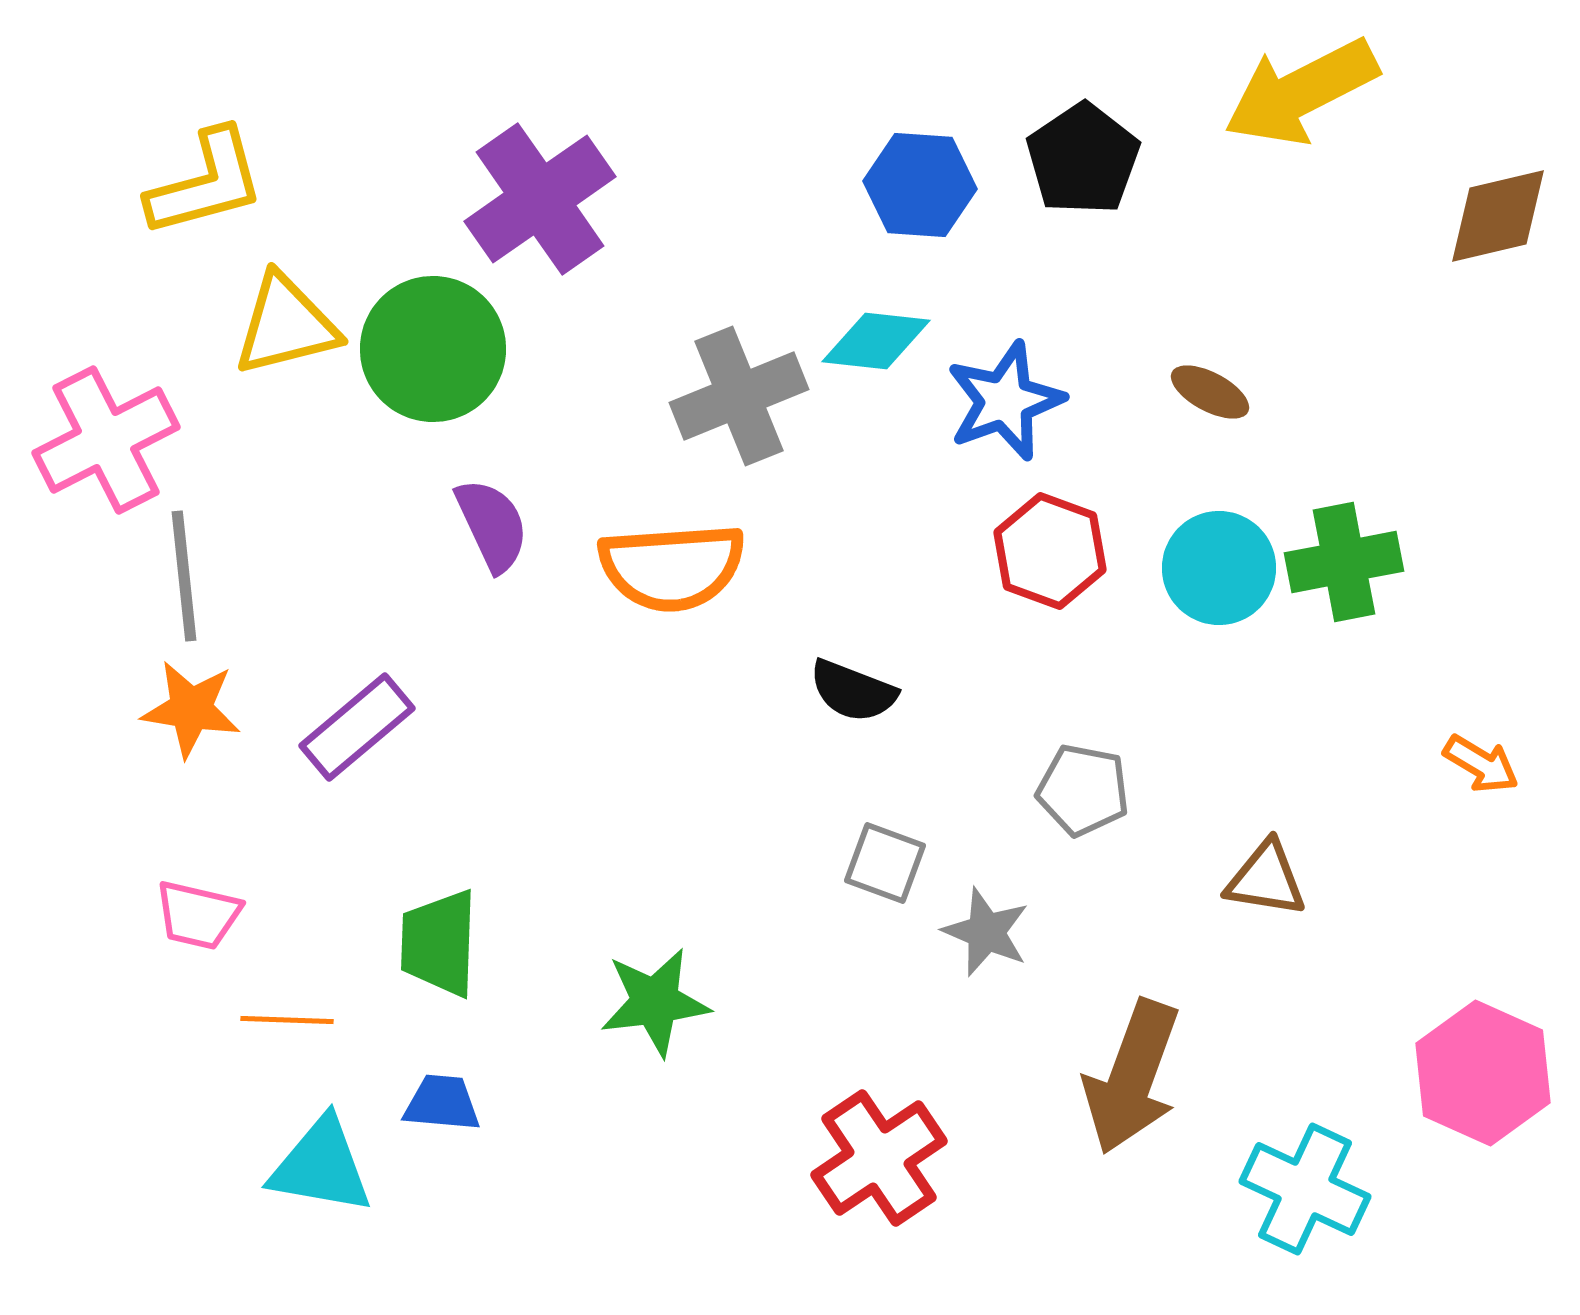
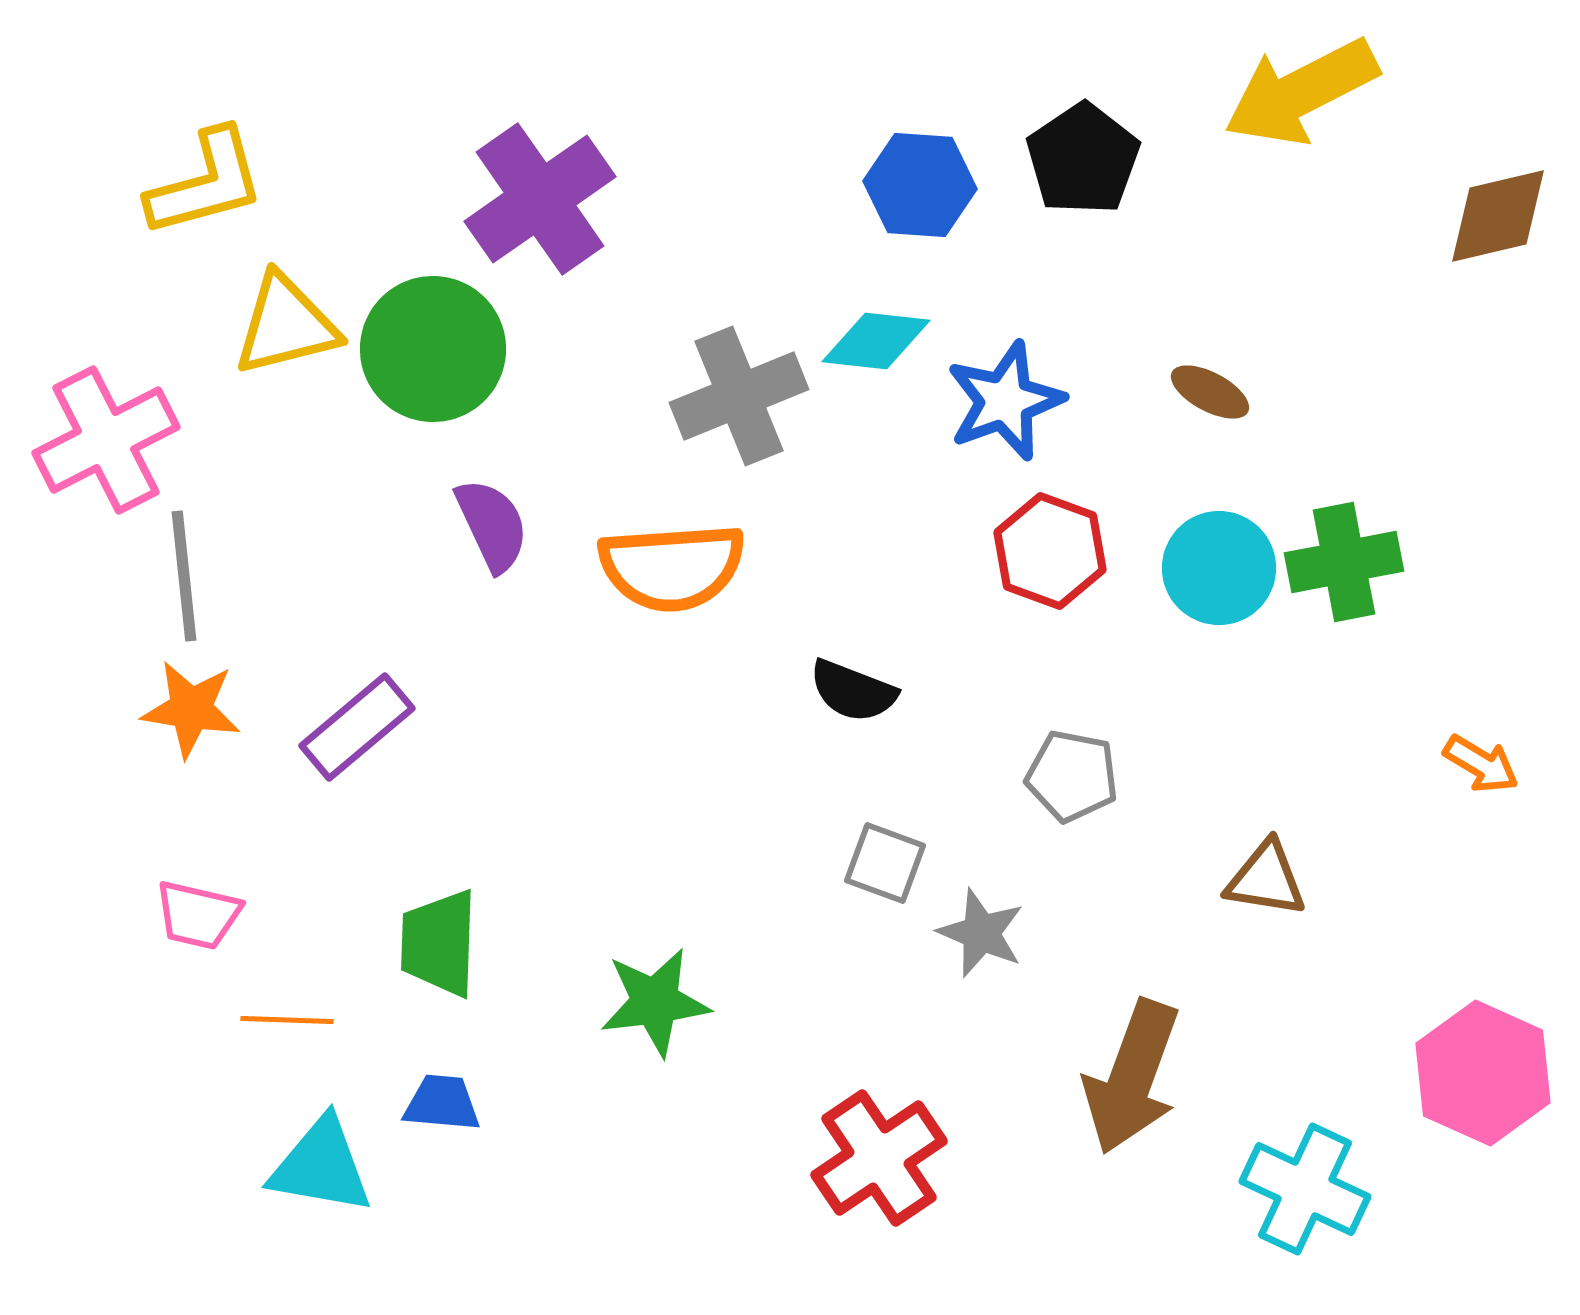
gray pentagon: moved 11 px left, 14 px up
gray star: moved 5 px left, 1 px down
